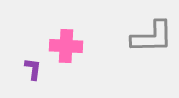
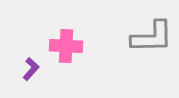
purple L-shape: moved 2 px left; rotated 35 degrees clockwise
